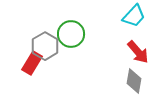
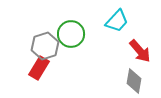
cyan trapezoid: moved 17 px left, 5 px down
gray hexagon: rotated 12 degrees clockwise
red arrow: moved 2 px right, 1 px up
red rectangle: moved 7 px right, 5 px down
